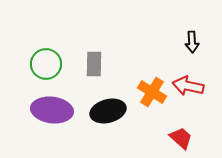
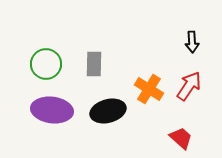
red arrow: moved 1 px right; rotated 112 degrees clockwise
orange cross: moved 3 px left, 3 px up
